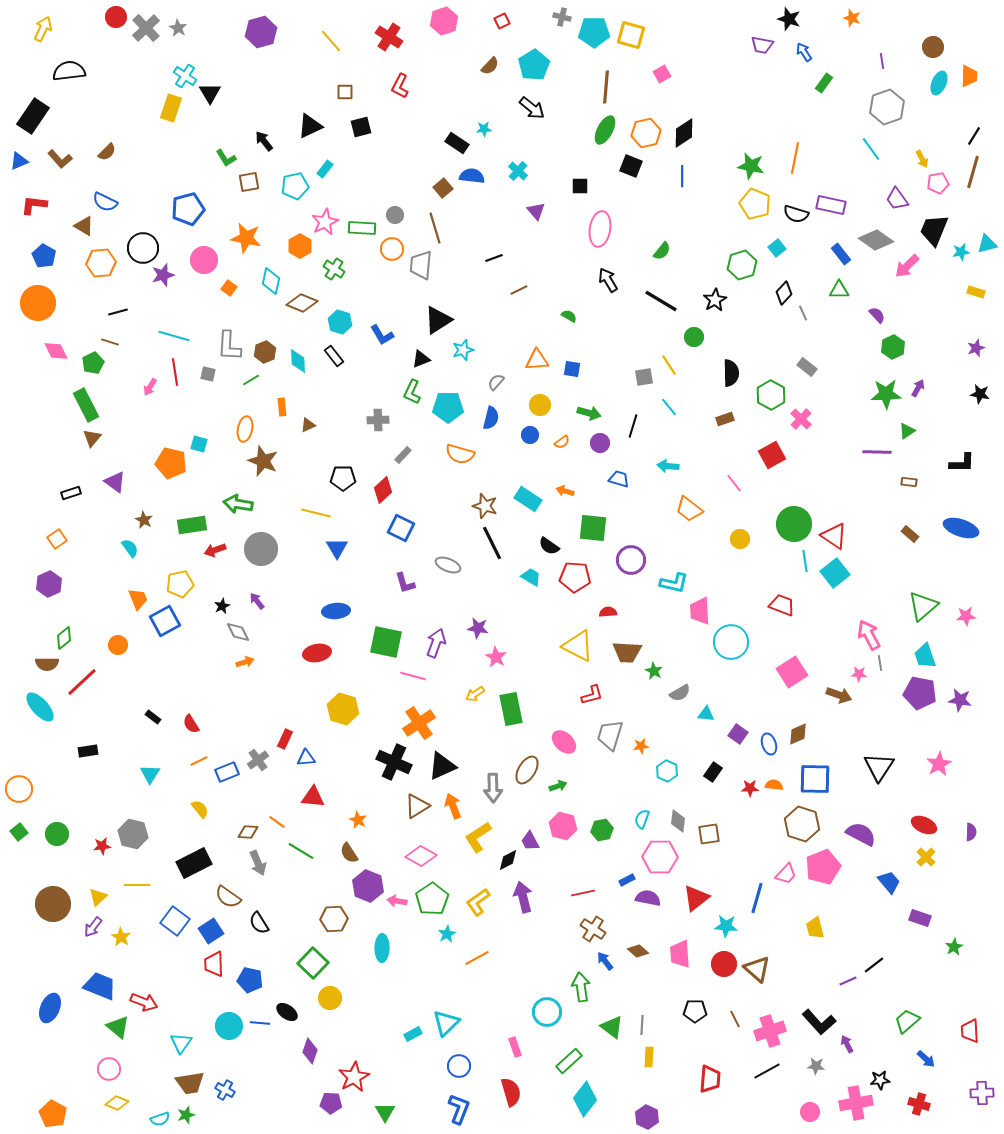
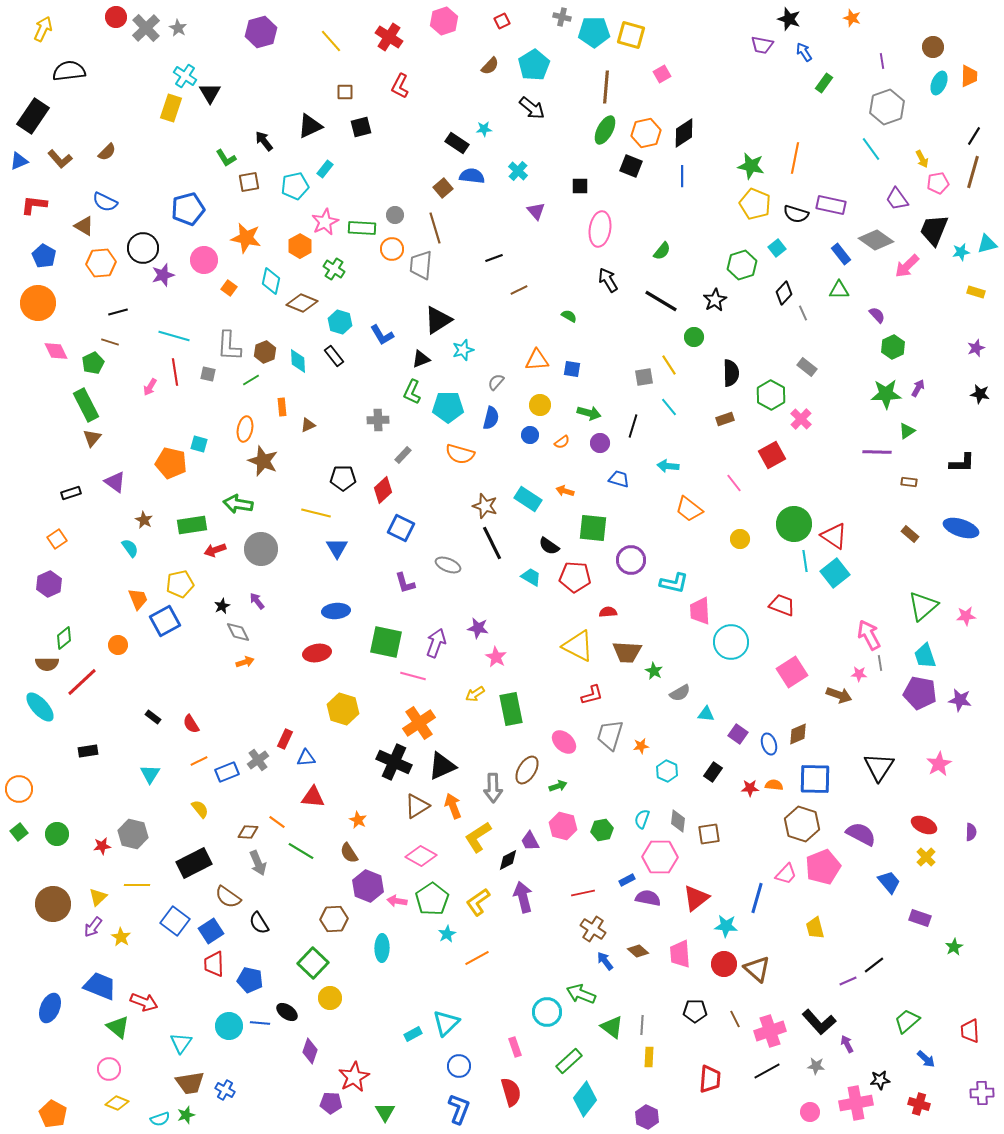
green arrow at (581, 987): moved 7 px down; rotated 60 degrees counterclockwise
